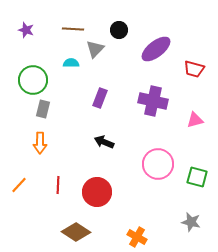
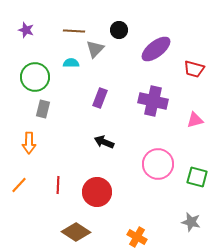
brown line: moved 1 px right, 2 px down
green circle: moved 2 px right, 3 px up
orange arrow: moved 11 px left
